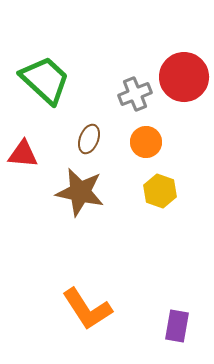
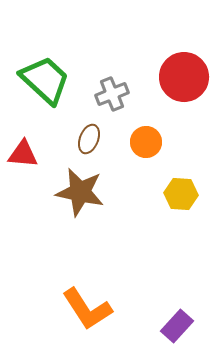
gray cross: moved 23 px left
yellow hexagon: moved 21 px right, 3 px down; rotated 16 degrees counterclockwise
purple rectangle: rotated 32 degrees clockwise
